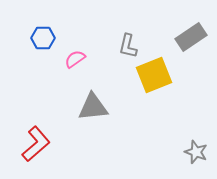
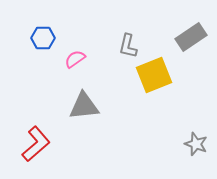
gray triangle: moved 9 px left, 1 px up
gray star: moved 8 px up
